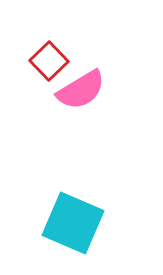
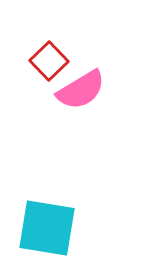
cyan square: moved 26 px left, 5 px down; rotated 14 degrees counterclockwise
